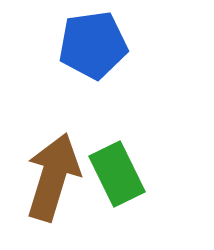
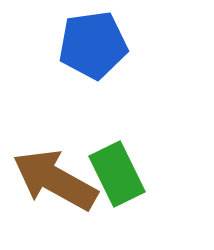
brown arrow: moved 2 px right, 3 px down; rotated 78 degrees counterclockwise
